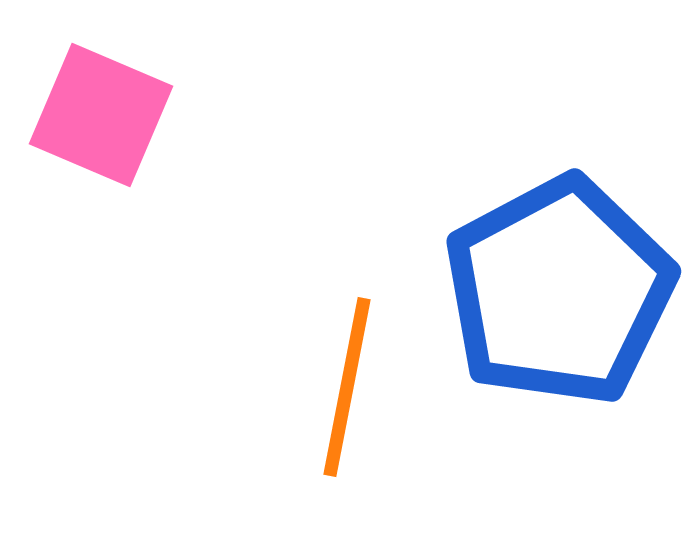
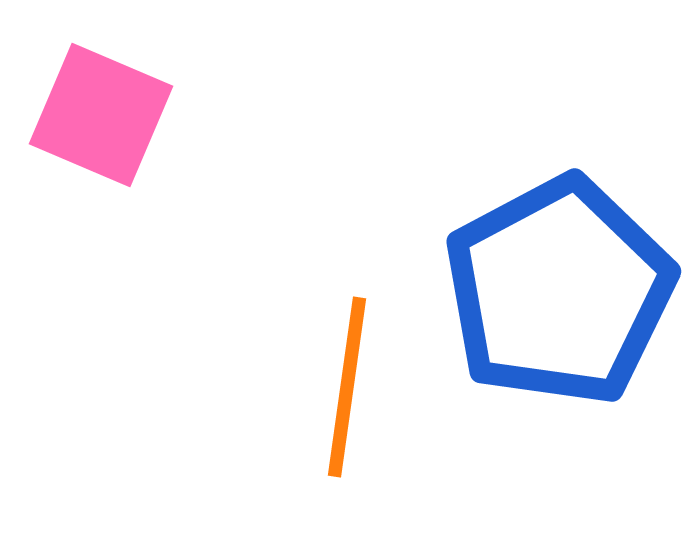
orange line: rotated 3 degrees counterclockwise
